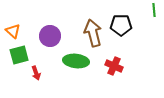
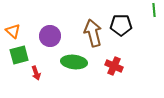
green ellipse: moved 2 px left, 1 px down
